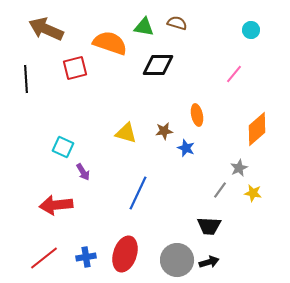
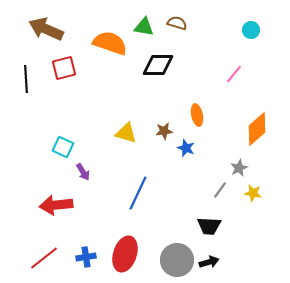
red square: moved 11 px left
